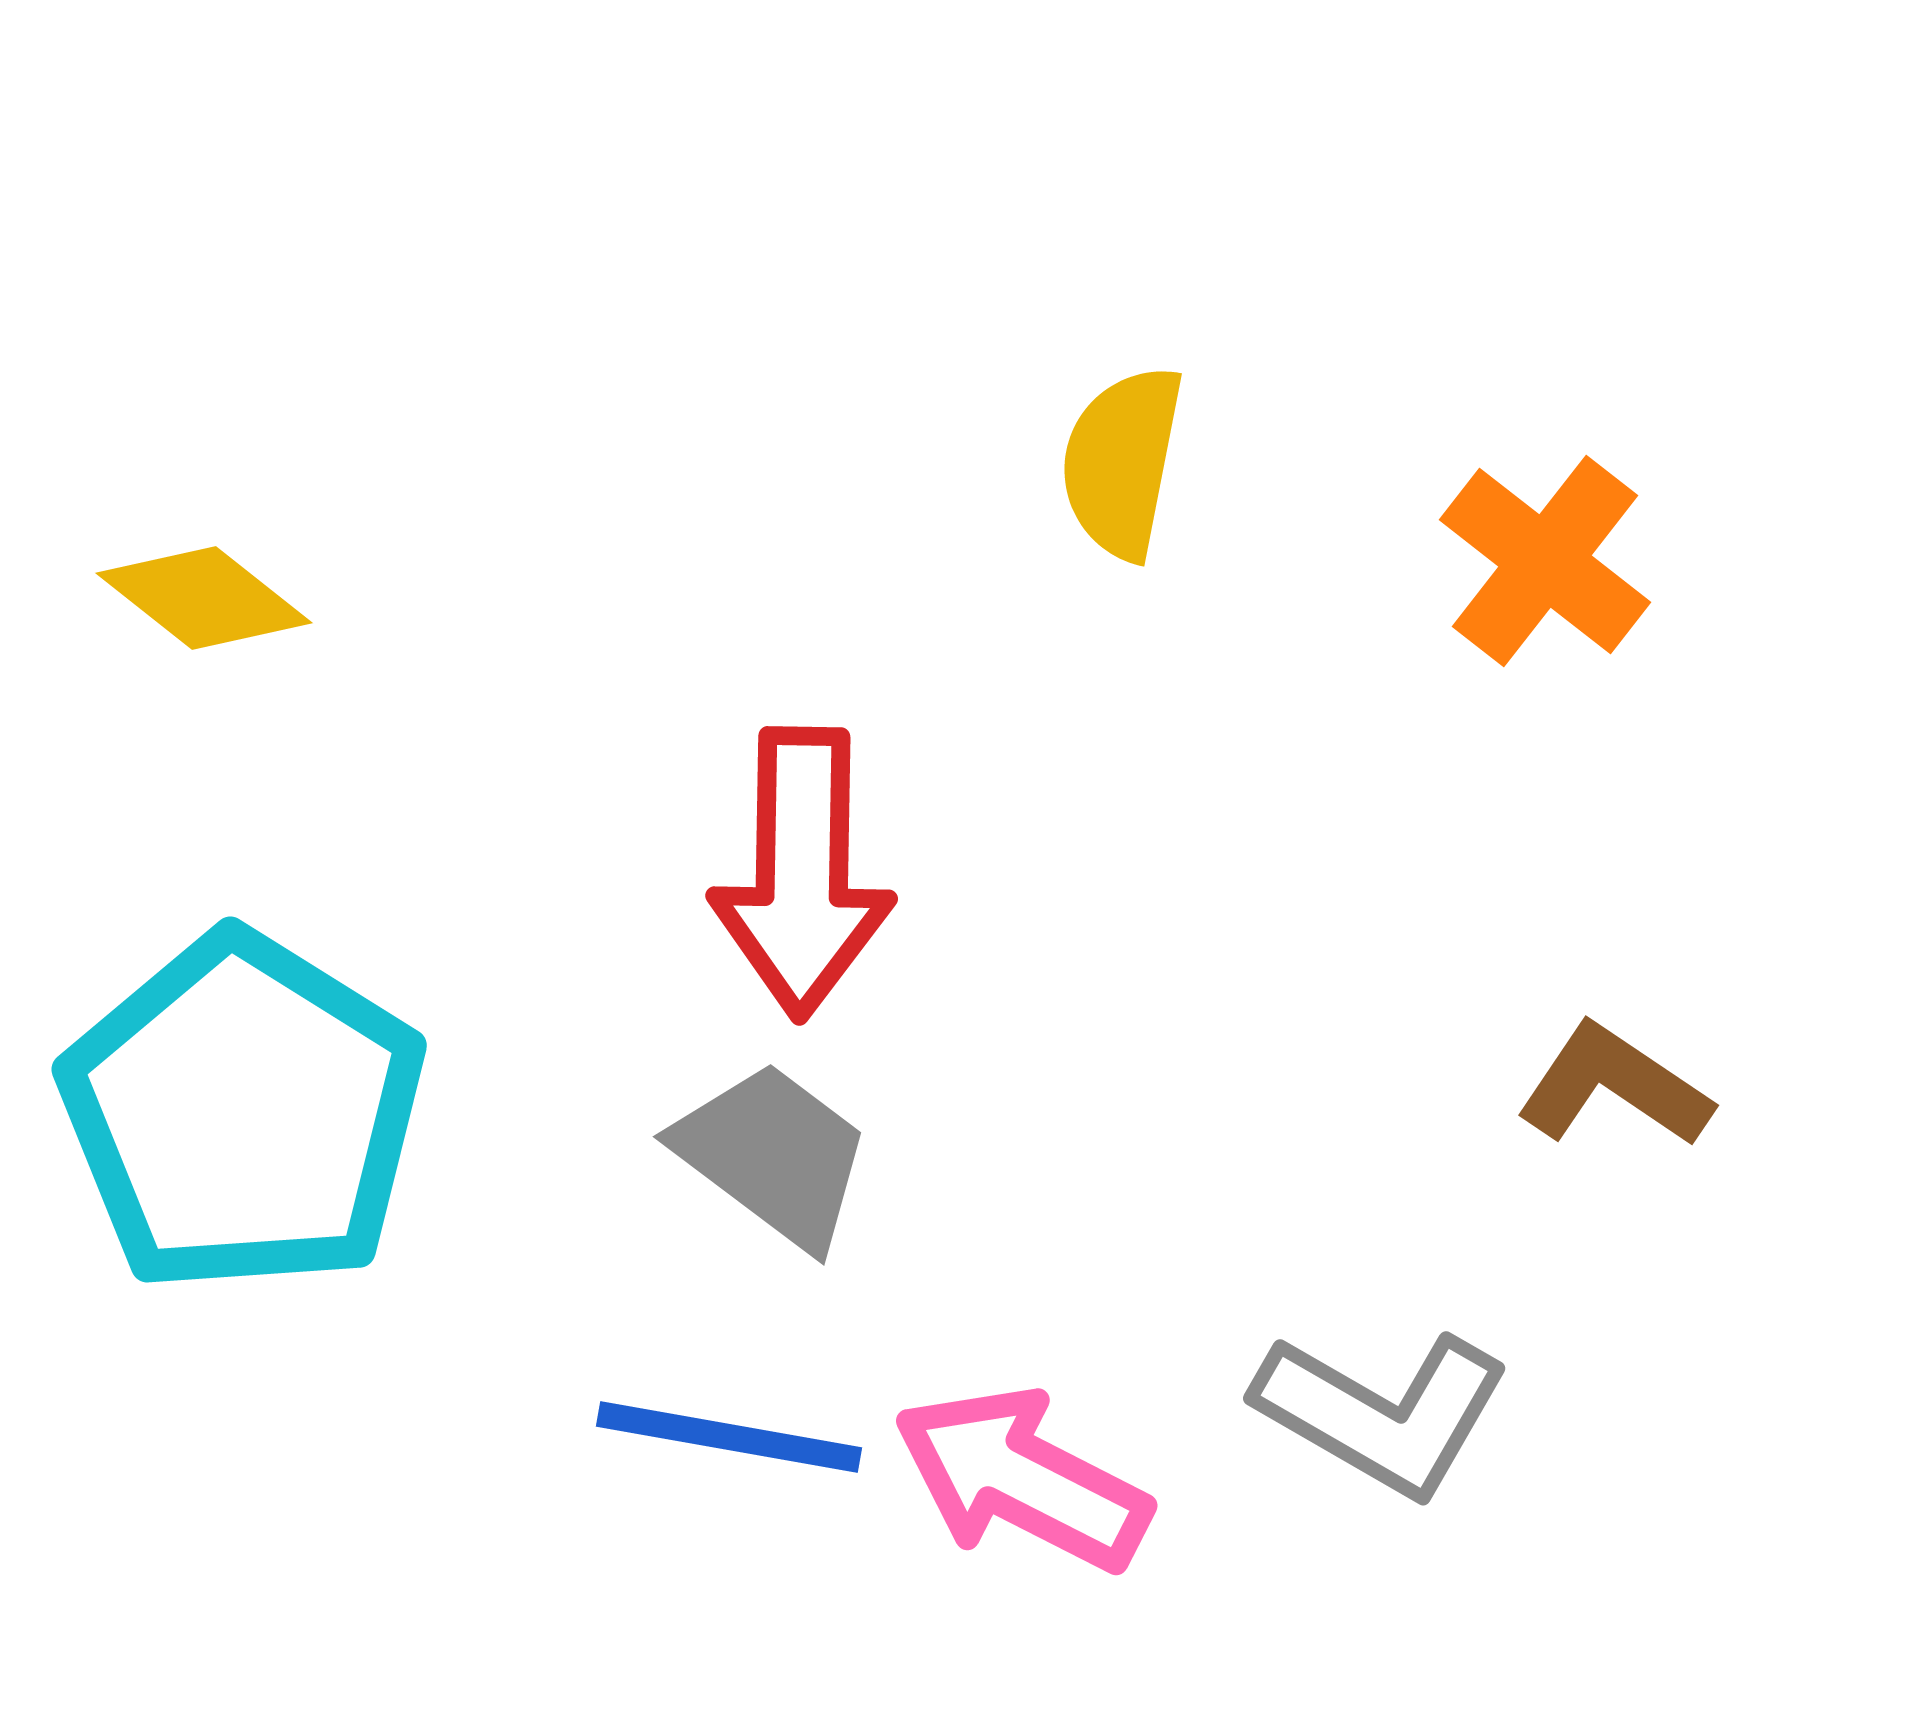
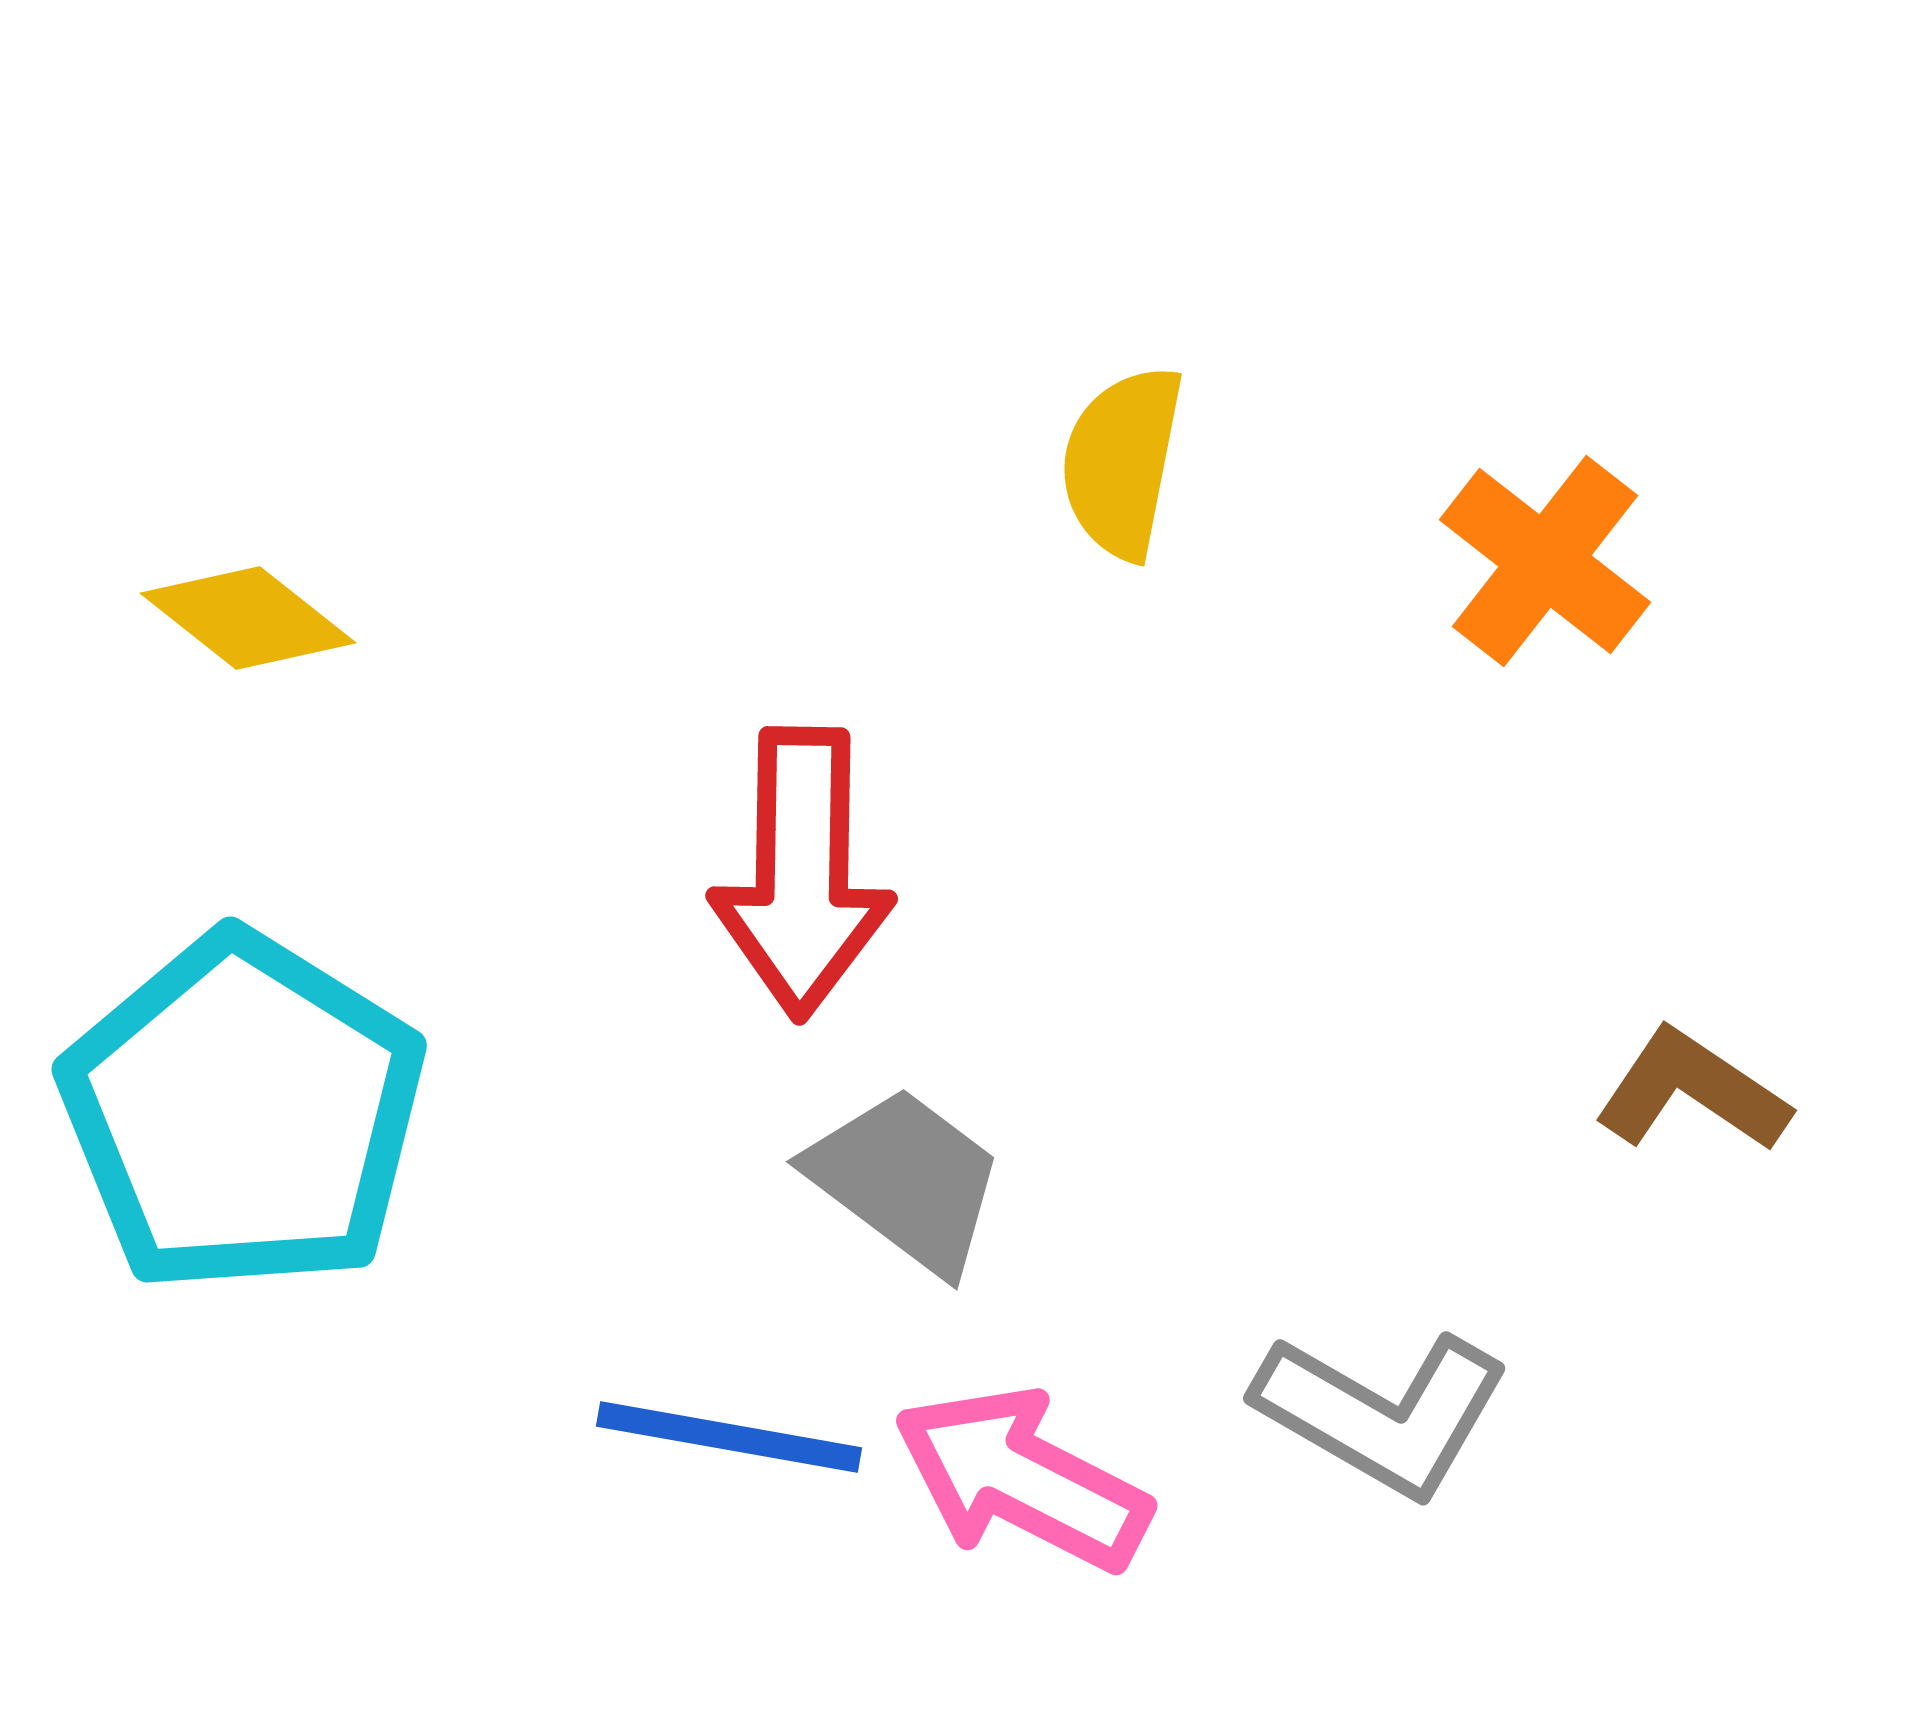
yellow diamond: moved 44 px right, 20 px down
brown L-shape: moved 78 px right, 5 px down
gray trapezoid: moved 133 px right, 25 px down
